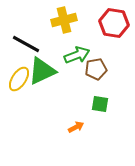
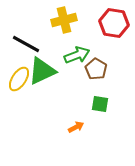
brown pentagon: rotated 30 degrees counterclockwise
